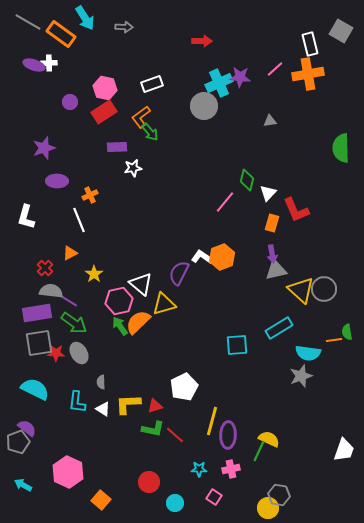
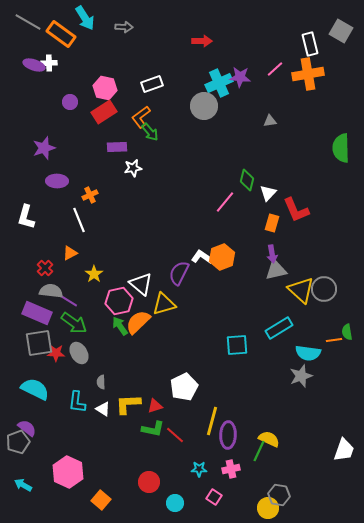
purple rectangle at (37, 313): rotated 32 degrees clockwise
